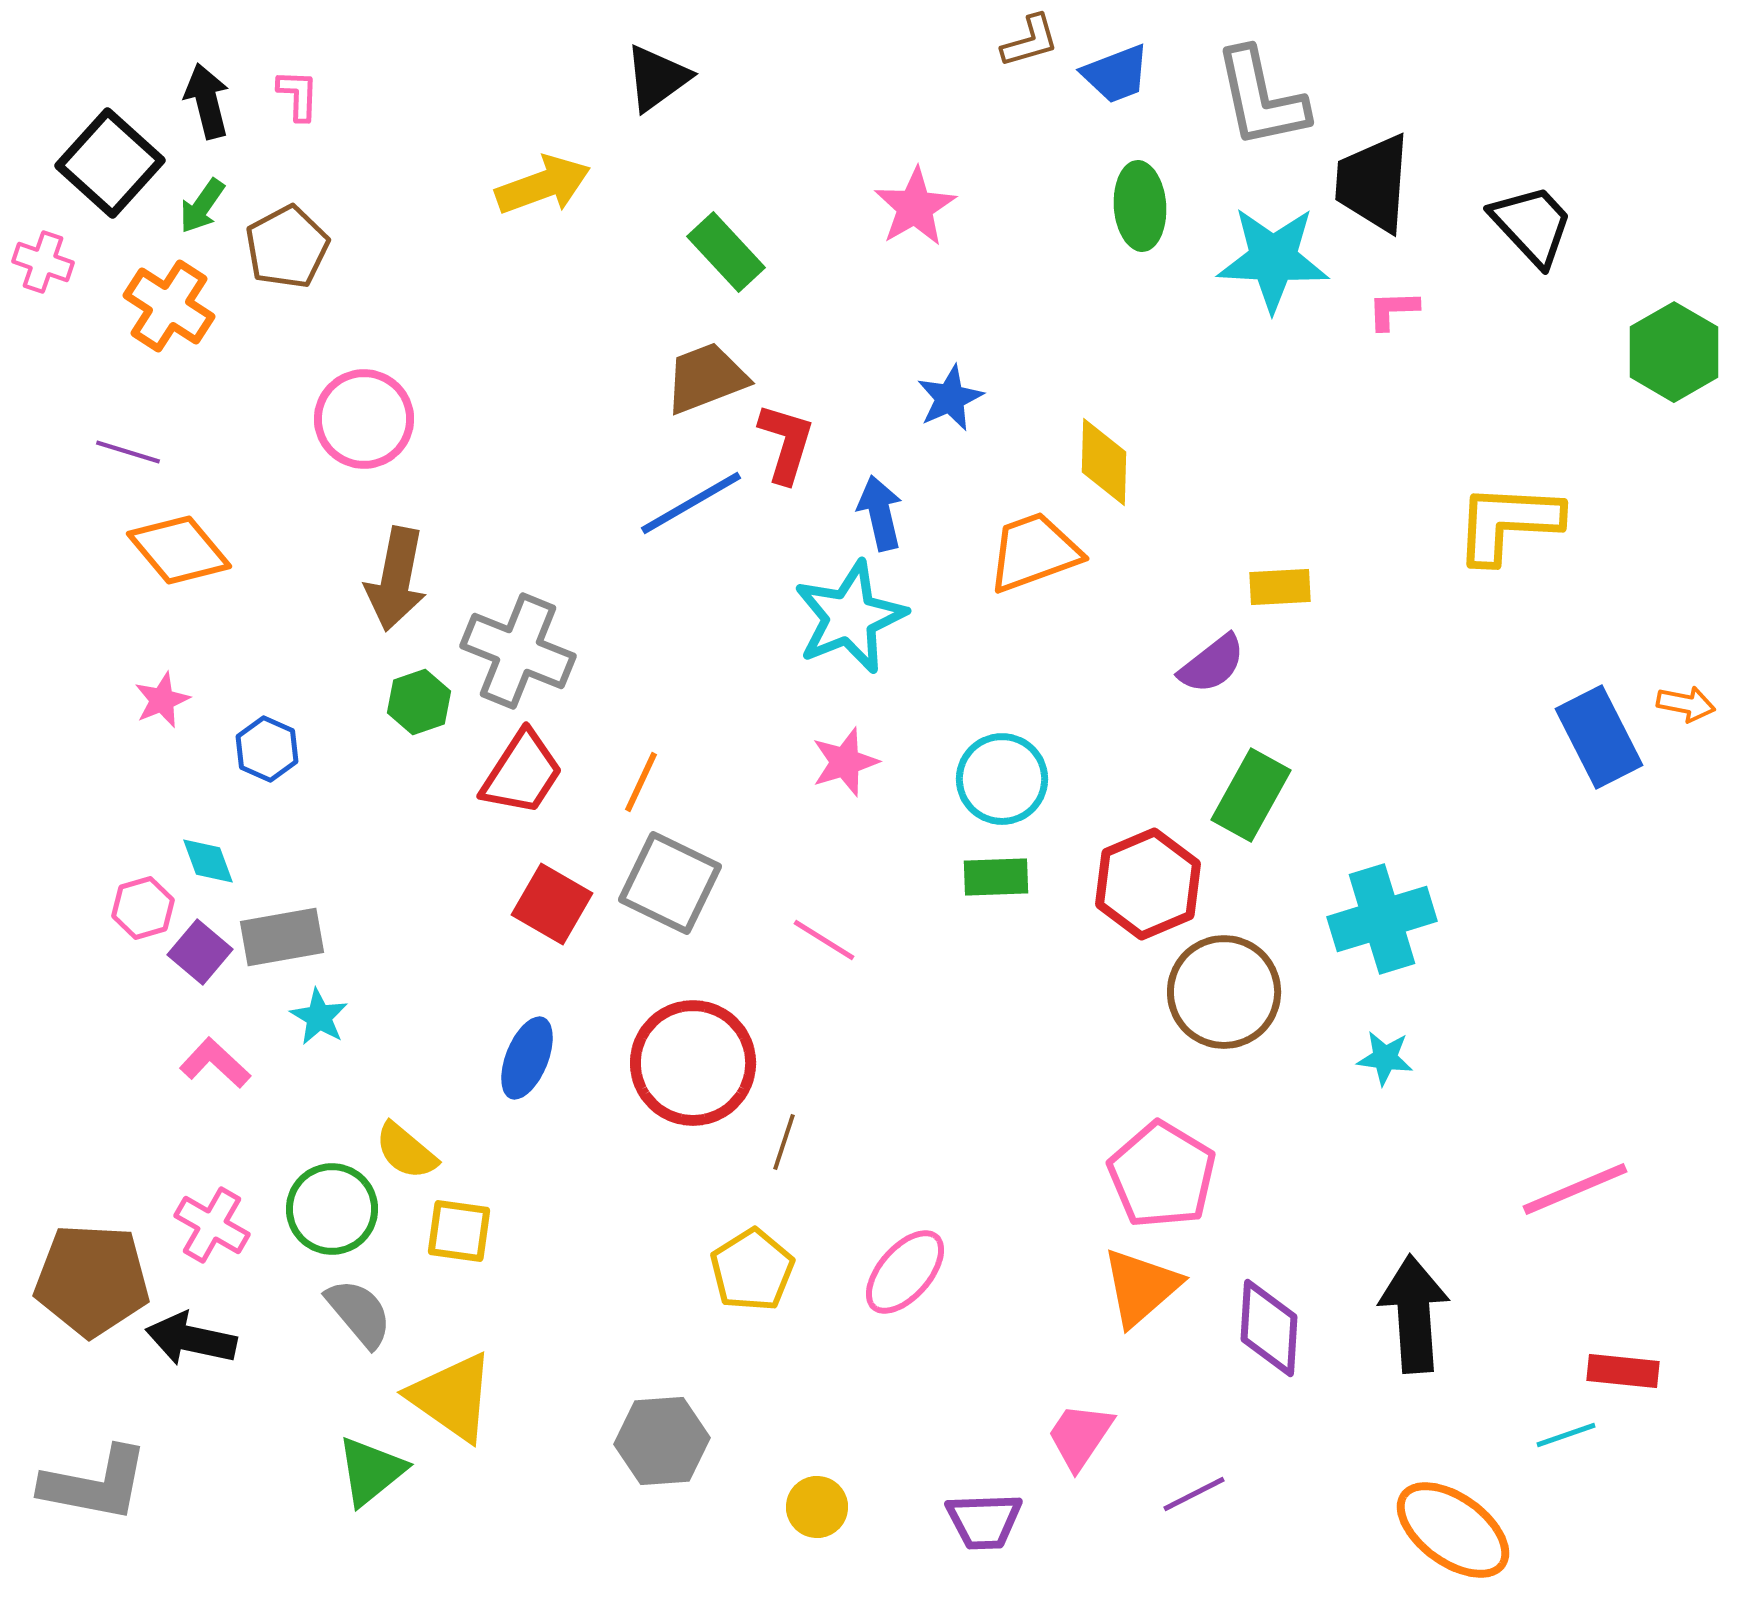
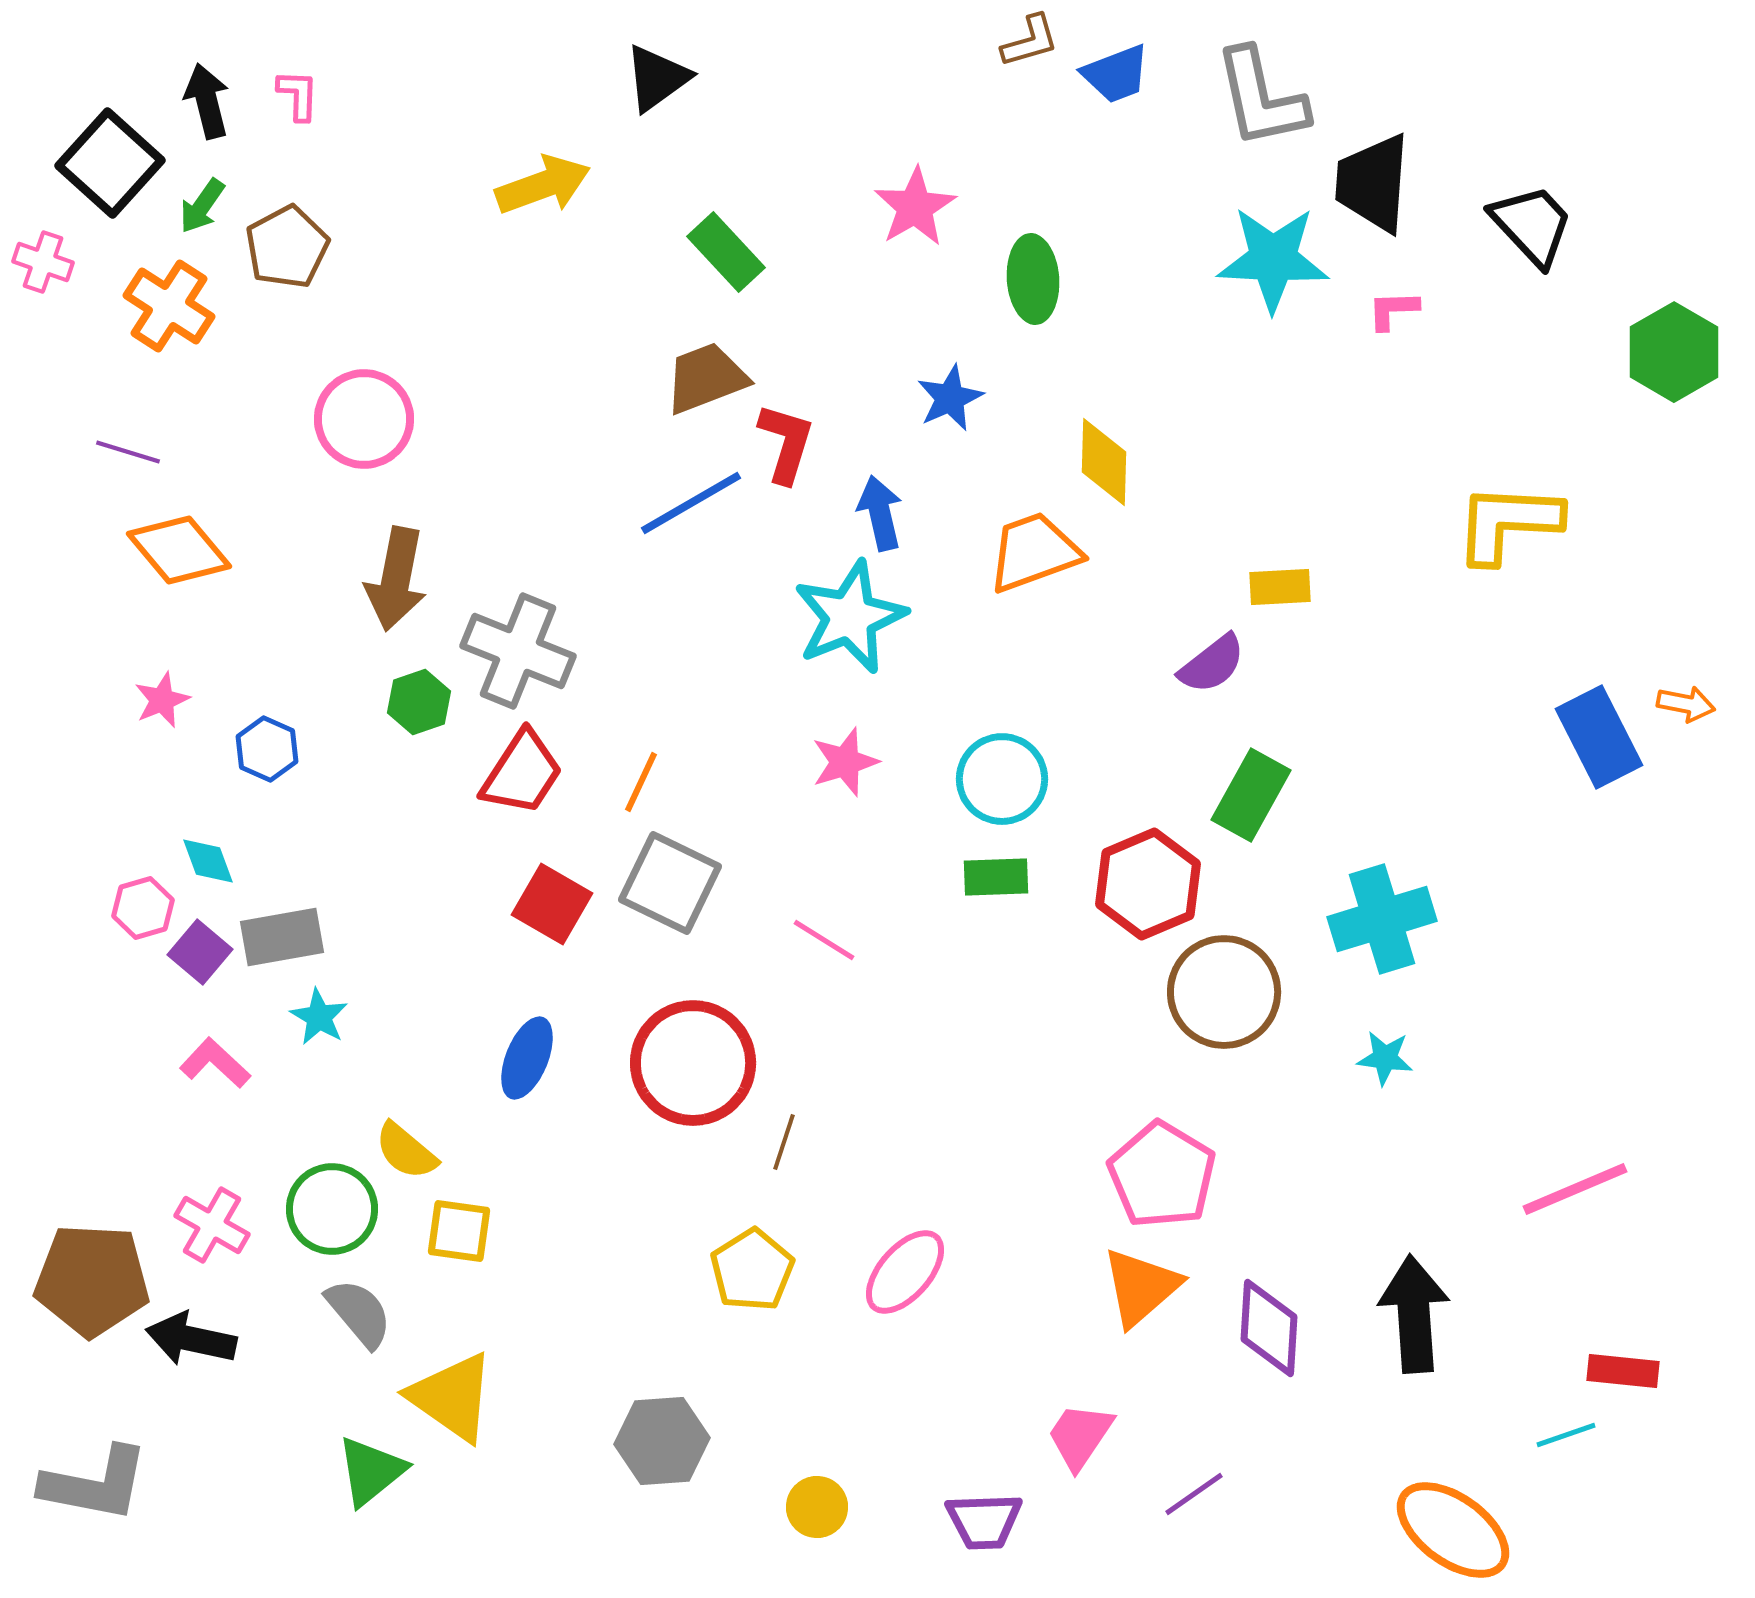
green ellipse at (1140, 206): moved 107 px left, 73 px down
purple line at (1194, 1494): rotated 8 degrees counterclockwise
